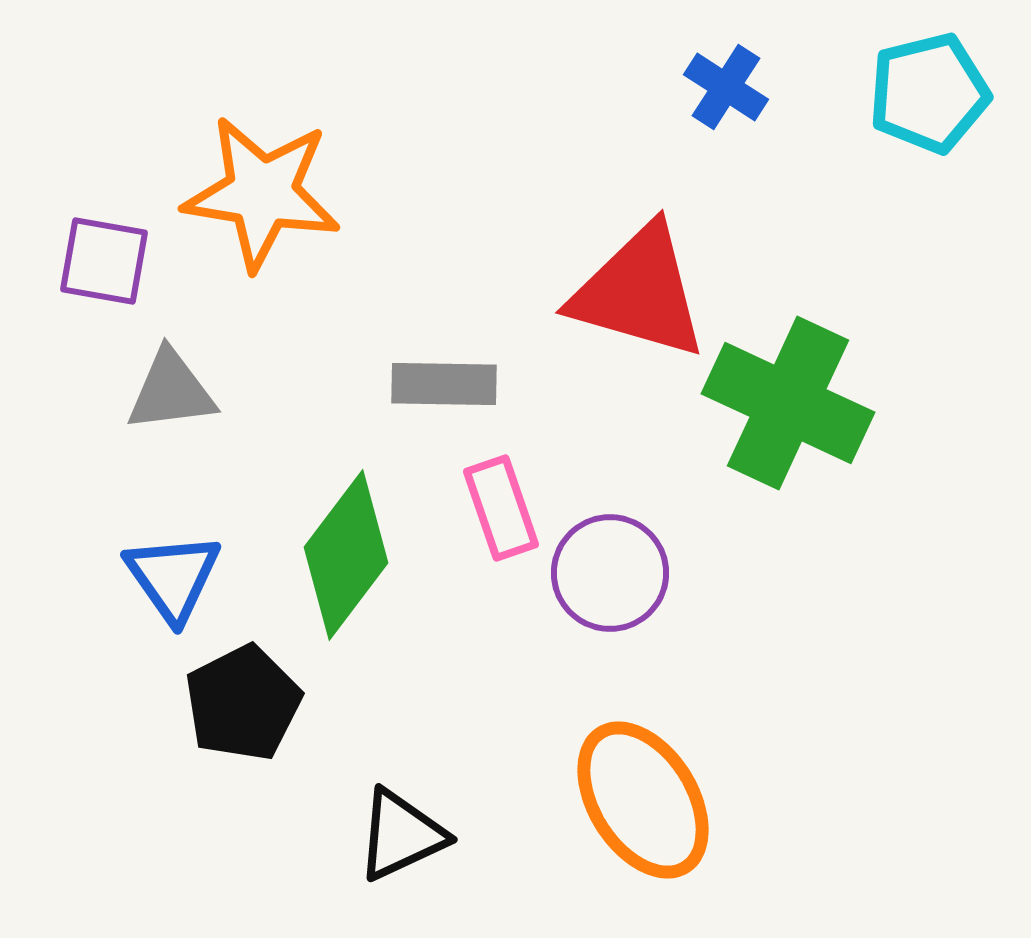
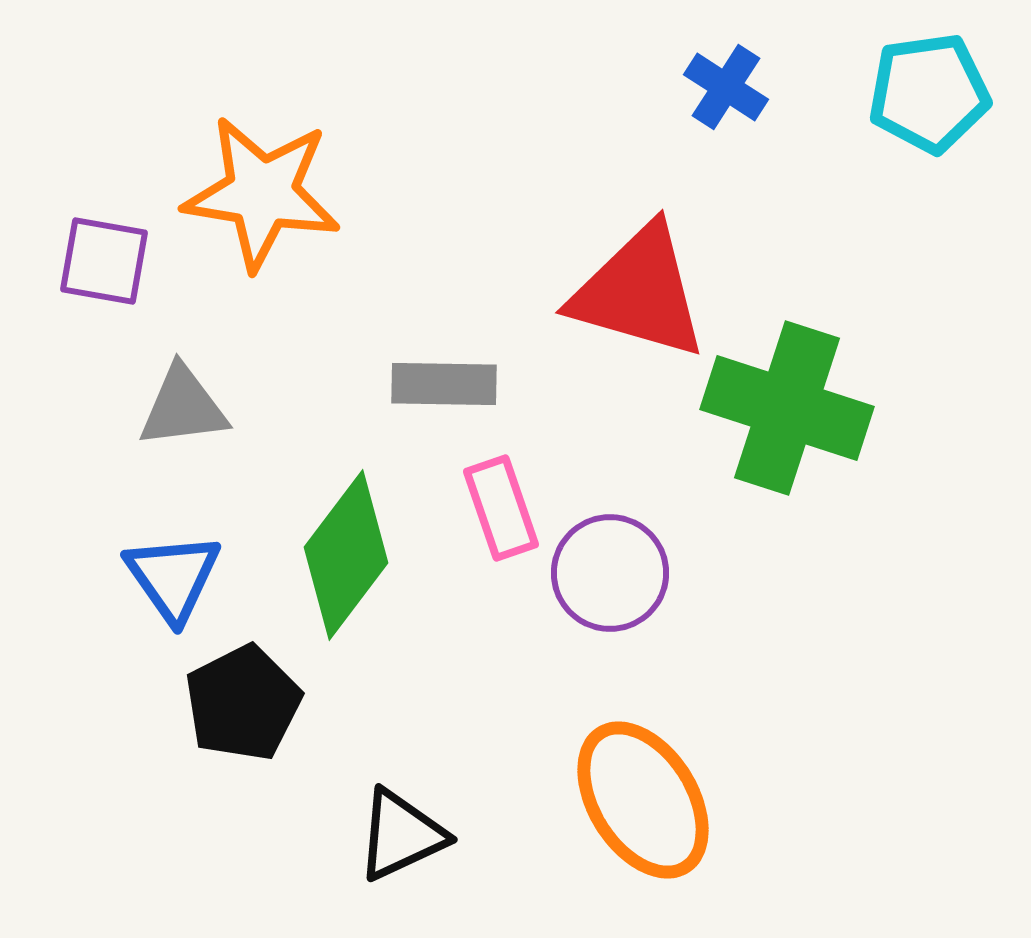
cyan pentagon: rotated 6 degrees clockwise
gray triangle: moved 12 px right, 16 px down
green cross: moved 1 px left, 5 px down; rotated 7 degrees counterclockwise
